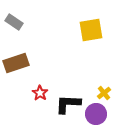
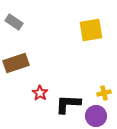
yellow cross: rotated 24 degrees clockwise
purple circle: moved 2 px down
